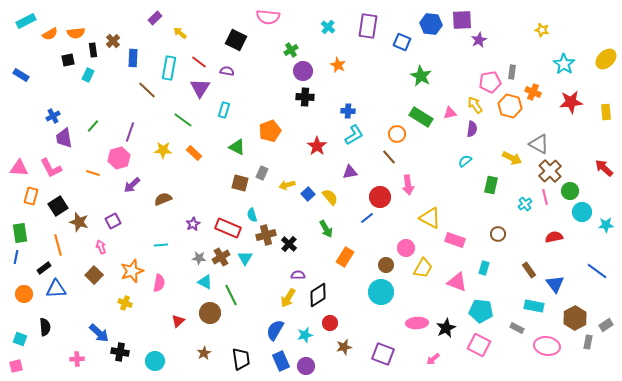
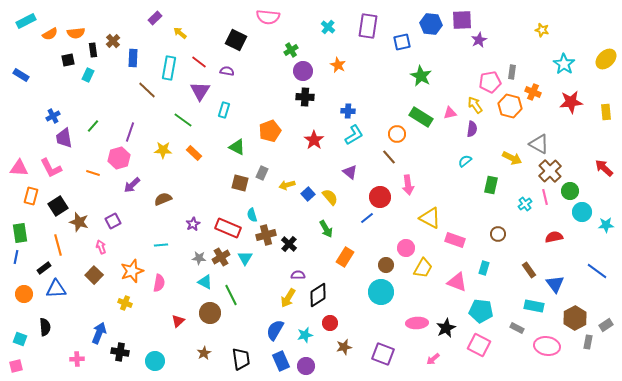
blue square at (402, 42): rotated 36 degrees counterclockwise
purple triangle at (200, 88): moved 3 px down
red star at (317, 146): moved 3 px left, 6 px up
purple triangle at (350, 172): rotated 49 degrees clockwise
blue arrow at (99, 333): rotated 110 degrees counterclockwise
